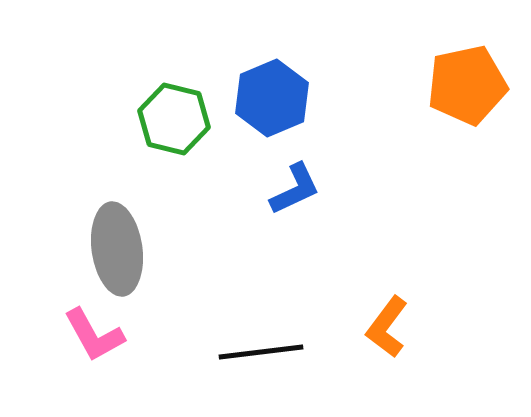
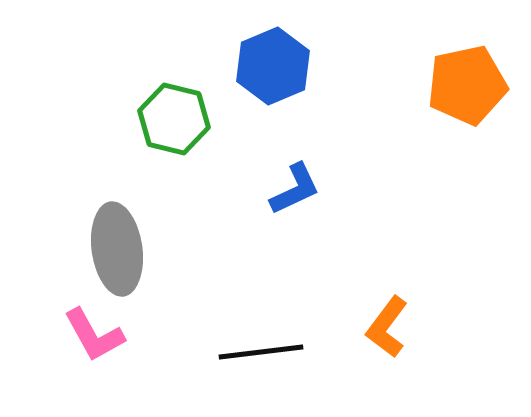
blue hexagon: moved 1 px right, 32 px up
